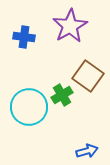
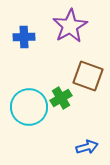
blue cross: rotated 10 degrees counterclockwise
brown square: rotated 16 degrees counterclockwise
green cross: moved 1 px left, 3 px down
blue arrow: moved 4 px up
